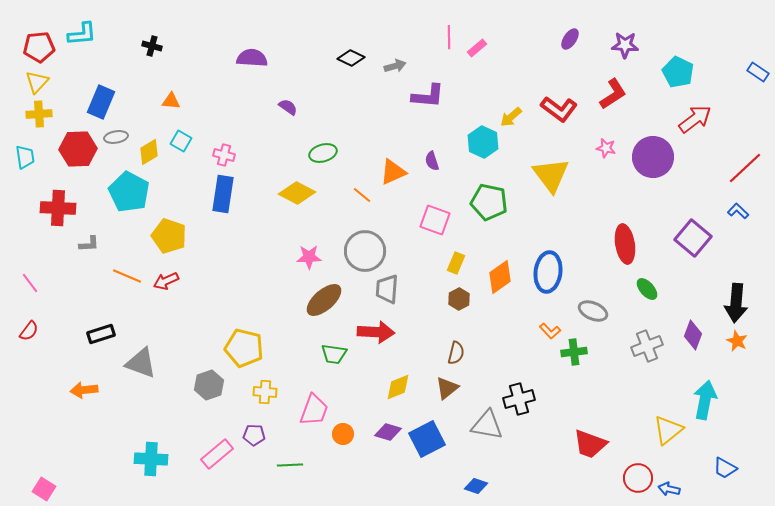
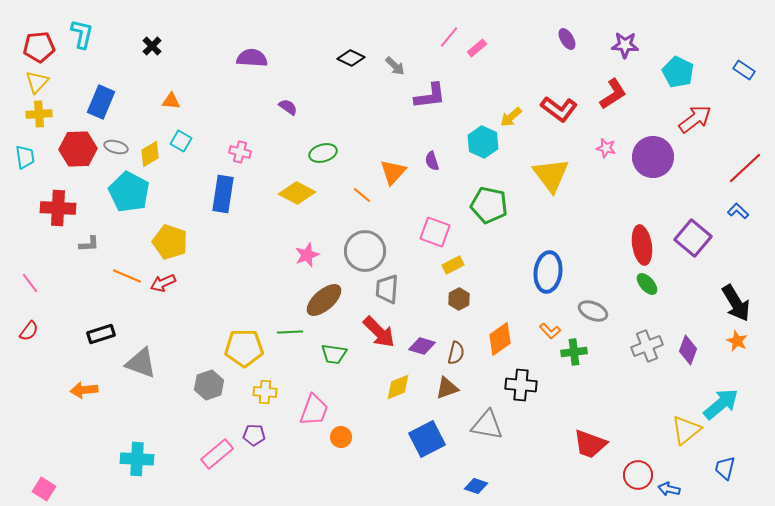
cyan L-shape at (82, 34): rotated 72 degrees counterclockwise
pink line at (449, 37): rotated 40 degrees clockwise
purple ellipse at (570, 39): moved 3 px left; rotated 65 degrees counterclockwise
black cross at (152, 46): rotated 30 degrees clockwise
gray arrow at (395, 66): rotated 60 degrees clockwise
blue rectangle at (758, 72): moved 14 px left, 2 px up
purple L-shape at (428, 96): moved 2 px right; rotated 12 degrees counterclockwise
gray ellipse at (116, 137): moved 10 px down; rotated 25 degrees clockwise
yellow diamond at (149, 152): moved 1 px right, 2 px down
pink cross at (224, 155): moved 16 px right, 3 px up
orange triangle at (393, 172): rotated 24 degrees counterclockwise
green pentagon at (489, 202): moved 3 px down
pink square at (435, 220): moved 12 px down
yellow pentagon at (169, 236): moved 1 px right, 6 px down
red ellipse at (625, 244): moved 17 px right, 1 px down
pink star at (309, 257): moved 2 px left, 2 px up; rotated 20 degrees counterclockwise
yellow rectangle at (456, 263): moved 3 px left, 2 px down; rotated 40 degrees clockwise
orange diamond at (500, 277): moved 62 px down
red arrow at (166, 281): moved 3 px left, 2 px down
green ellipse at (647, 289): moved 5 px up
black arrow at (736, 303): rotated 36 degrees counterclockwise
red arrow at (376, 332): moved 3 px right; rotated 42 degrees clockwise
purple diamond at (693, 335): moved 5 px left, 15 px down
yellow pentagon at (244, 348): rotated 15 degrees counterclockwise
brown triangle at (447, 388): rotated 20 degrees clockwise
black cross at (519, 399): moved 2 px right, 14 px up; rotated 20 degrees clockwise
cyan arrow at (705, 400): moved 16 px right, 4 px down; rotated 39 degrees clockwise
yellow triangle at (668, 430): moved 18 px right
purple diamond at (388, 432): moved 34 px right, 86 px up
orange circle at (343, 434): moved 2 px left, 3 px down
cyan cross at (151, 459): moved 14 px left
green line at (290, 465): moved 133 px up
blue trapezoid at (725, 468): rotated 75 degrees clockwise
red circle at (638, 478): moved 3 px up
